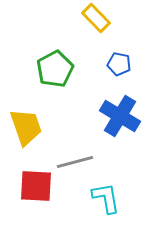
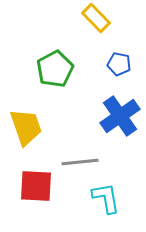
blue cross: rotated 24 degrees clockwise
gray line: moved 5 px right; rotated 9 degrees clockwise
